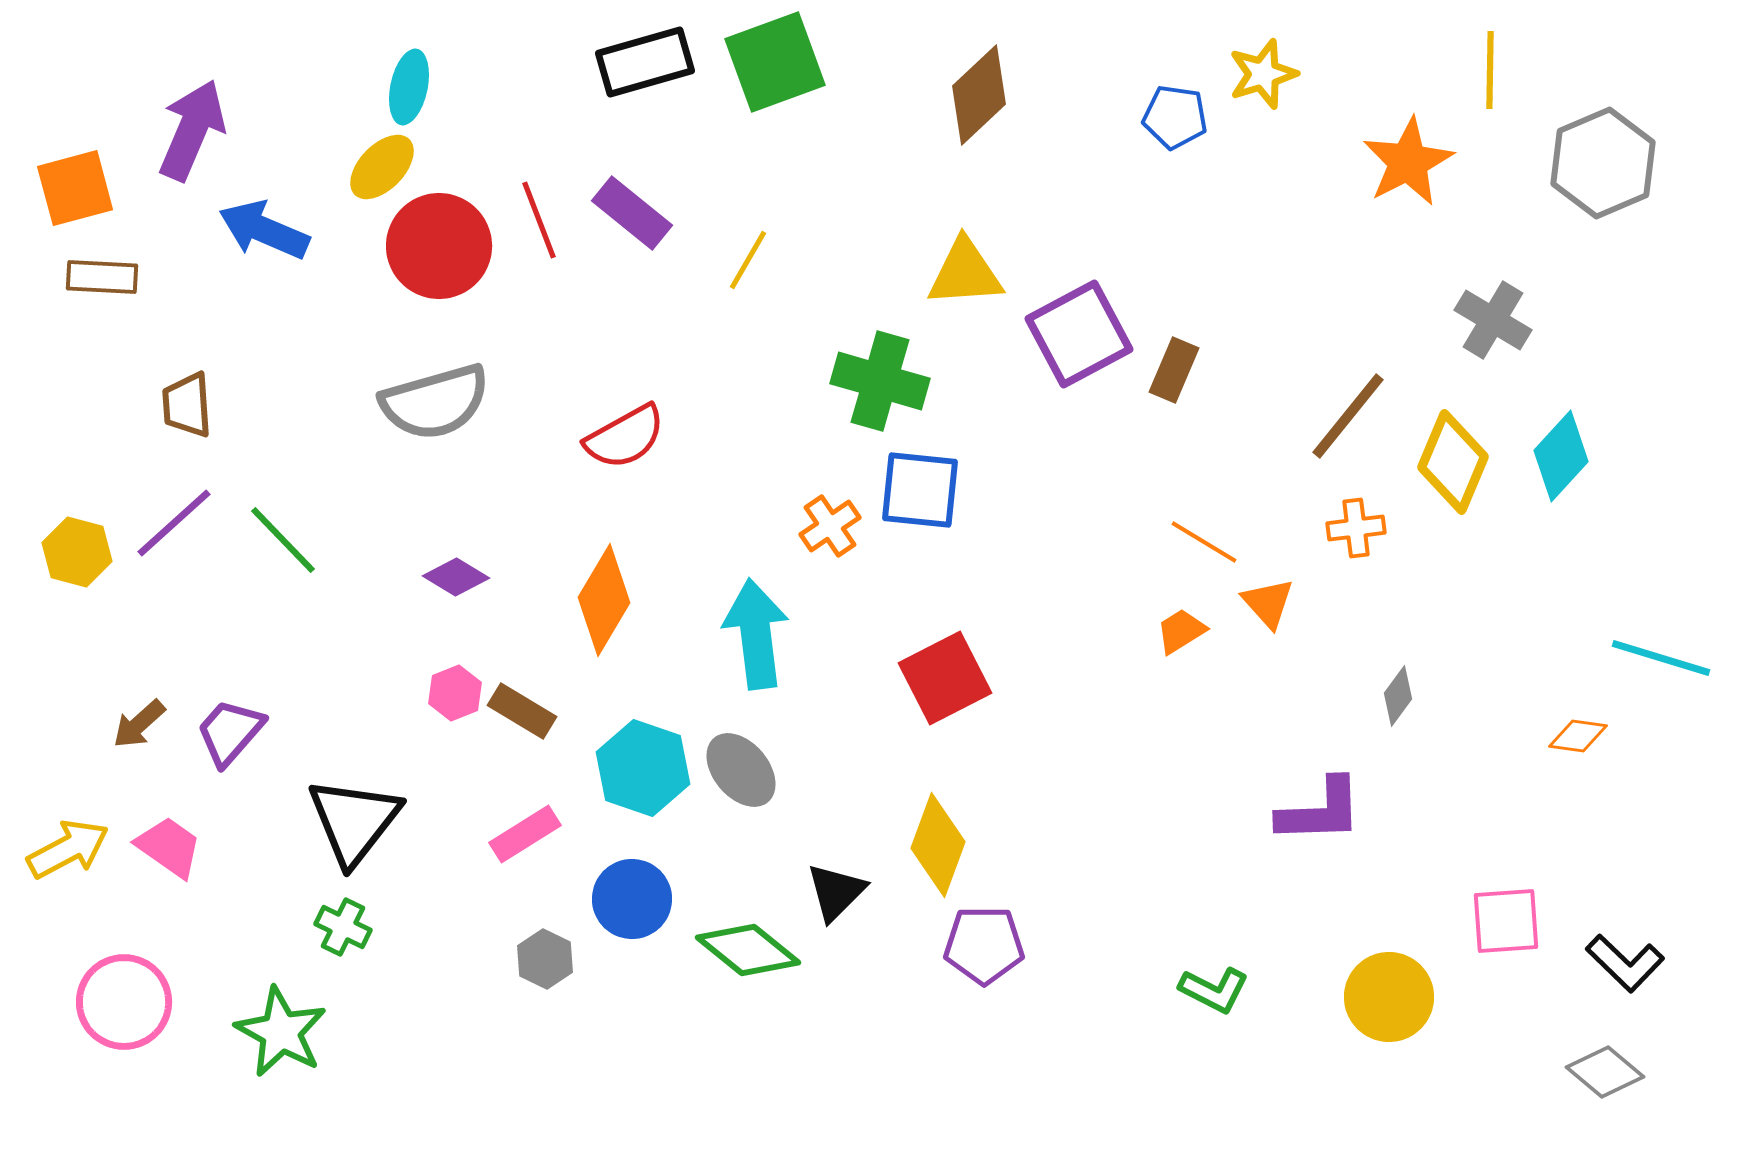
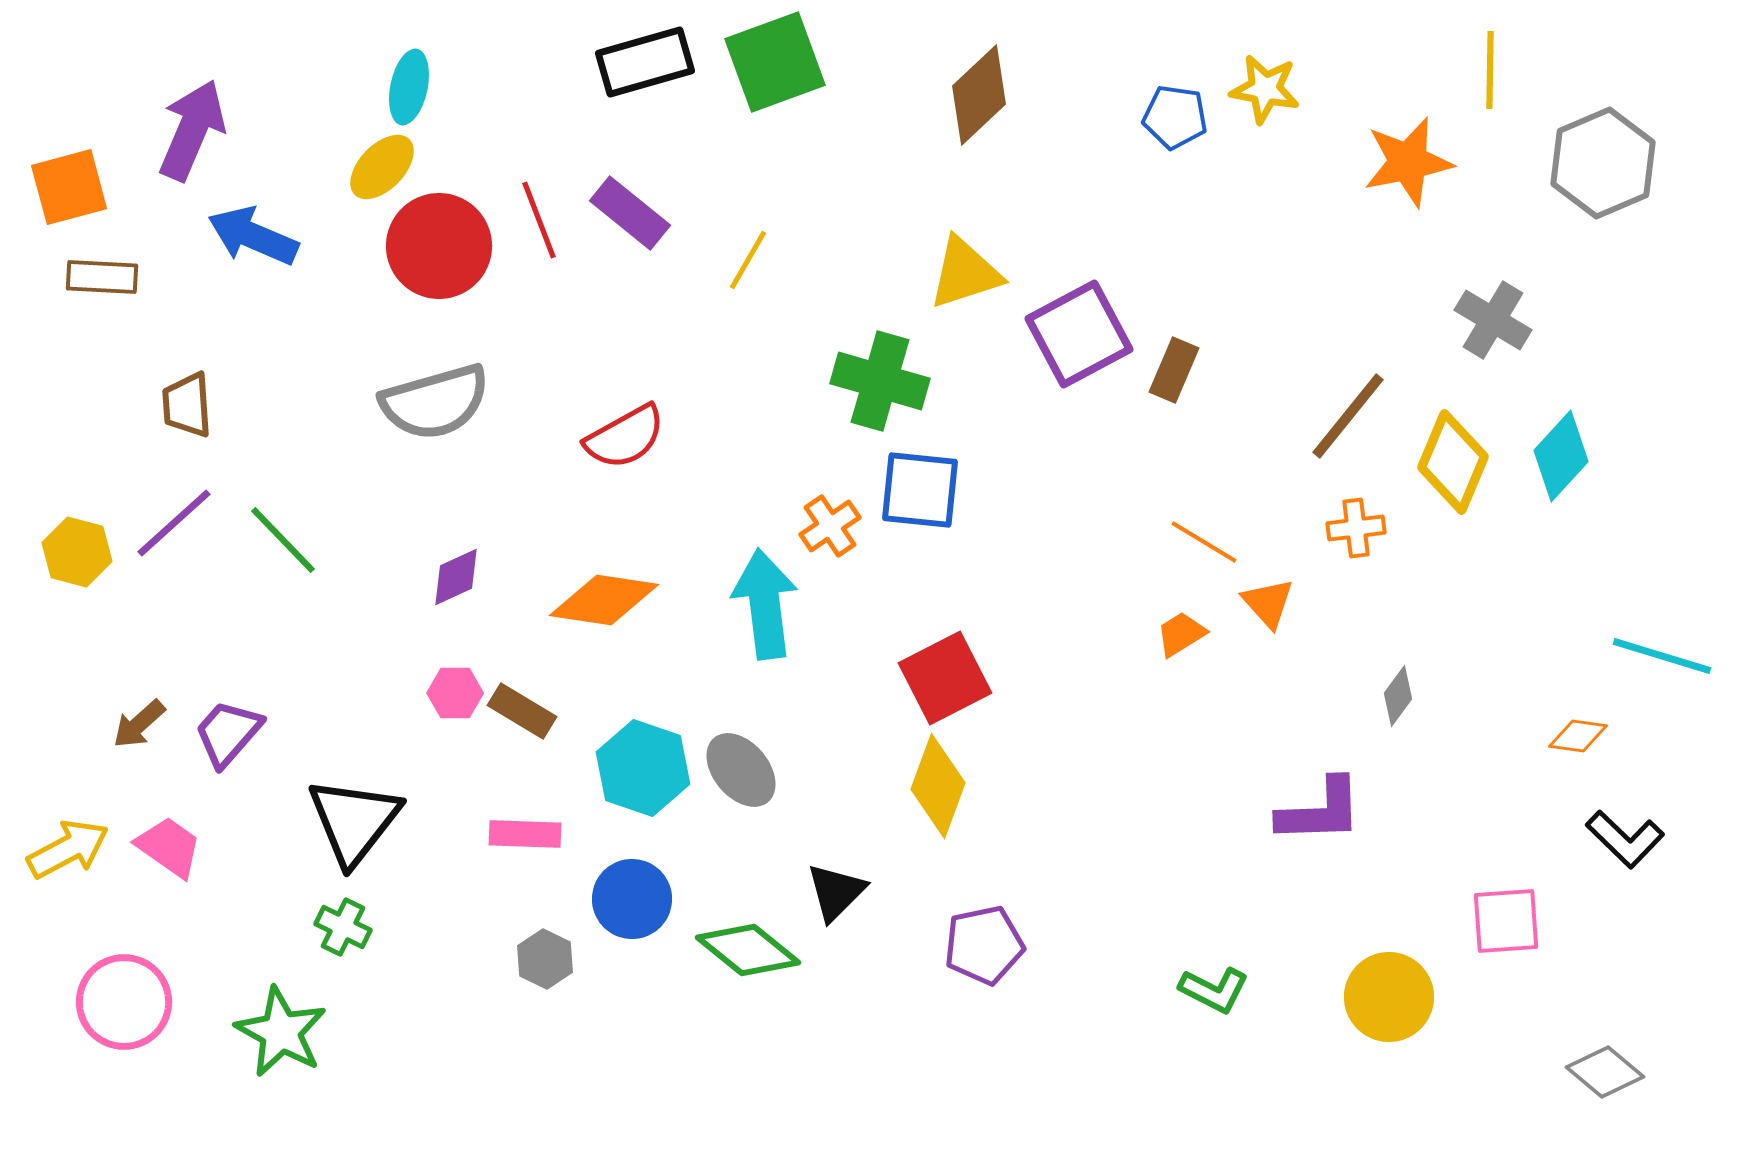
yellow star at (1263, 74): moved 2 px right, 15 px down; rotated 28 degrees clockwise
orange star at (1408, 162): rotated 16 degrees clockwise
orange square at (75, 188): moved 6 px left, 1 px up
purple rectangle at (632, 213): moved 2 px left
blue arrow at (264, 230): moved 11 px left, 6 px down
yellow triangle at (965, 273): rotated 14 degrees counterclockwise
purple diamond at (456, 577): rotated 56 degrees counterclockwise
orange diamond at (604, 600): rotated 68 degrees clockwise
orange trapezoid at (1181, 631): moved 3 px down
cyan arrow at (756, 634): moved 9 px right, 30 px up
cyan line at (1661, 658): moved 1 px right, 2 px up
pink hexagon at (455, 693): rotated 22 degrees clockwise
purple trapezoid at (230, 732): moved 2 px left, 1 px down
pink rectangle at (525, 834): rotated 34 degrees clockwise
yellow diamond at (938, 845): moved 59 px up
purple pentagon at (984, 945): rotated 12 degrees counterclockwise
black L-shape at (1625, 963): moved 124 px up
